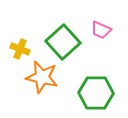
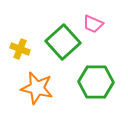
pink trapezoid: moved 8 px left, 6 px up
orange star: moved 5 px left, 11 px down
green hexagon: moved 11 px up
